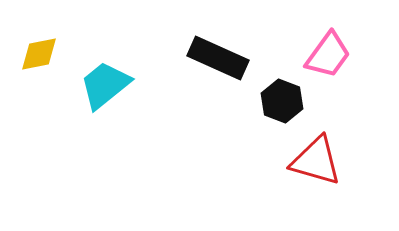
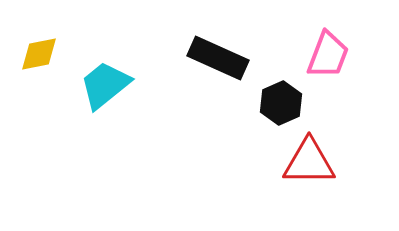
pink trapezoid: rotated 15 degrees counterclockwise
black hexagon: moved 1 px left, 2 px down; rotated 15 degrees clockwise
red triangle: moved 7 px left, 1 px down; rotated 16 degrees counterclockwise
